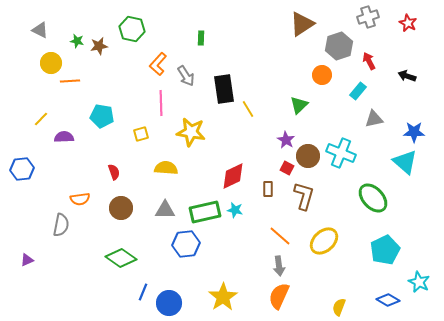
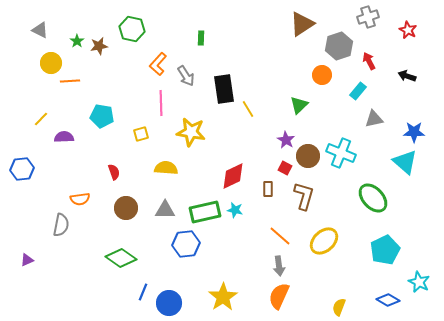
red star at (408, 23): moved 7 px down
green star at (77, 41): rotated 24 degrees clockwise
red square at (287, 168): moved 2 px left
brown circle at (121, 208): moved 5 px right
